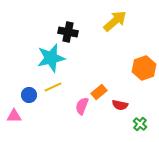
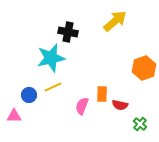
orange rectangle: moved 3 px right, 2 px down; rotated 49 degrees counterclockwise
